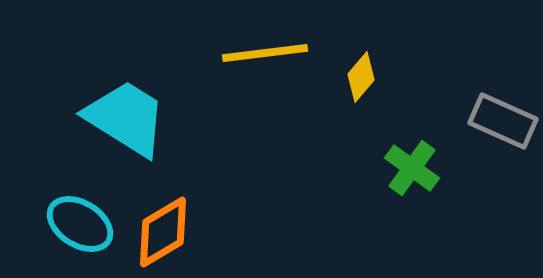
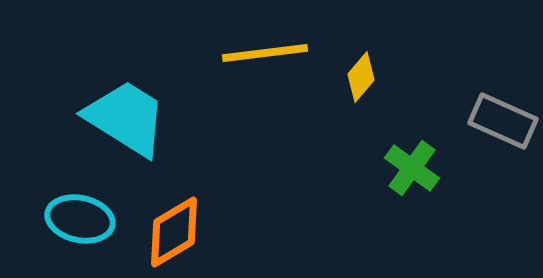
cyan ellipse: moved 5 px up; rotated 20 degrees counterclockwise
orange diamond: moved 11 px right
